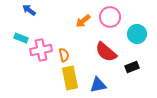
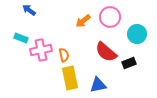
black rectangle: moved 3 px left, 4 px up
